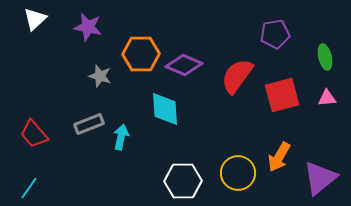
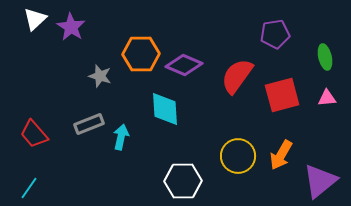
purple star: moved 17 px left; rotated 20 degrees clockwise
orange arrow: moved 2 px right, 2 px up
yellow circle: moved 17 px up
purple triangle: moved 3 px down
